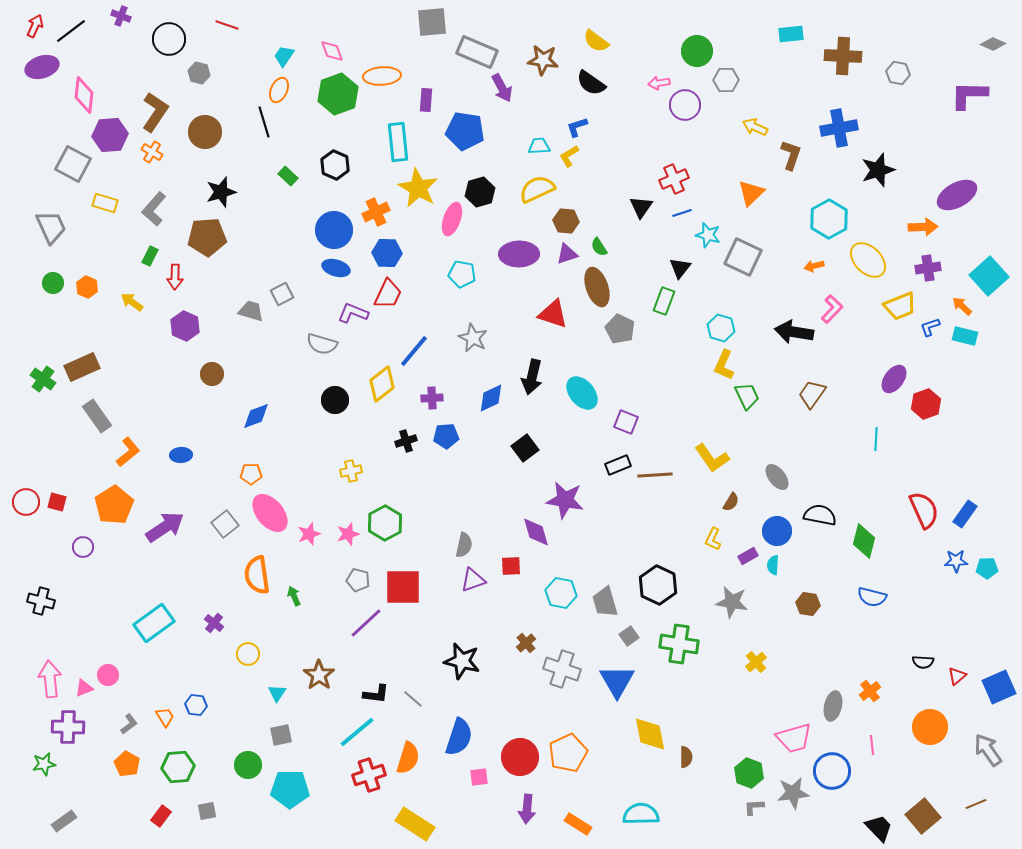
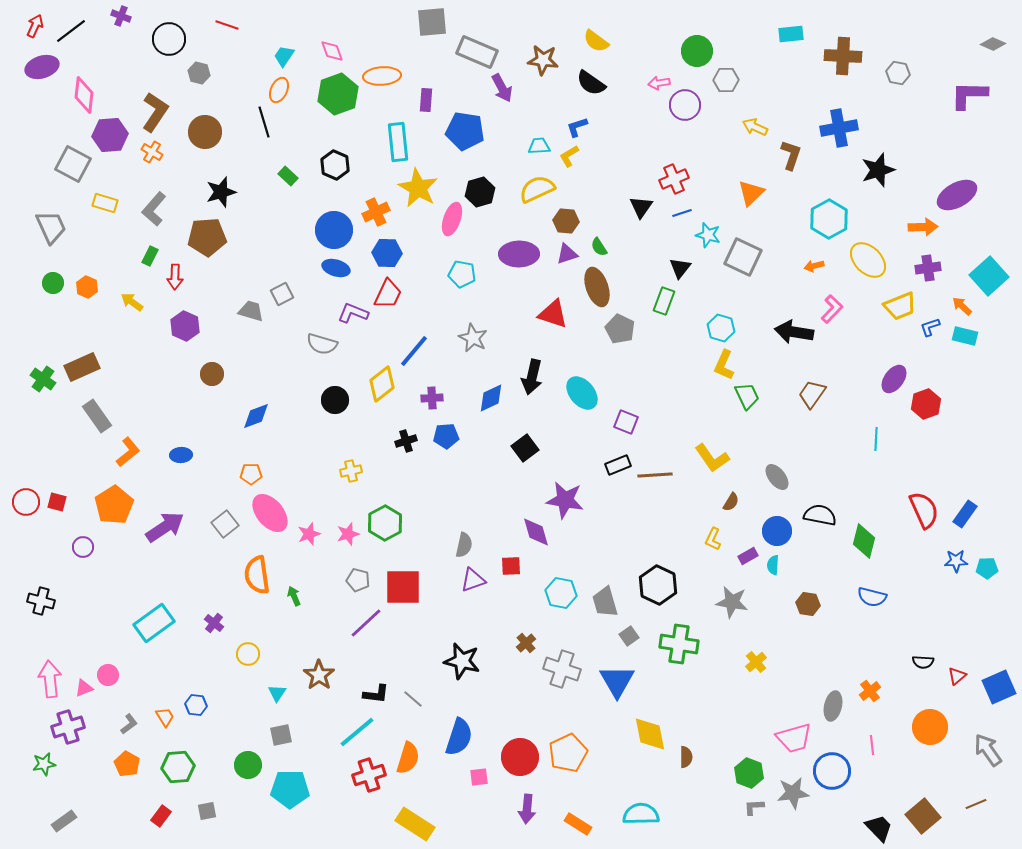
purple cross at (68, 727): rotated 20 degrees counterclockwise
